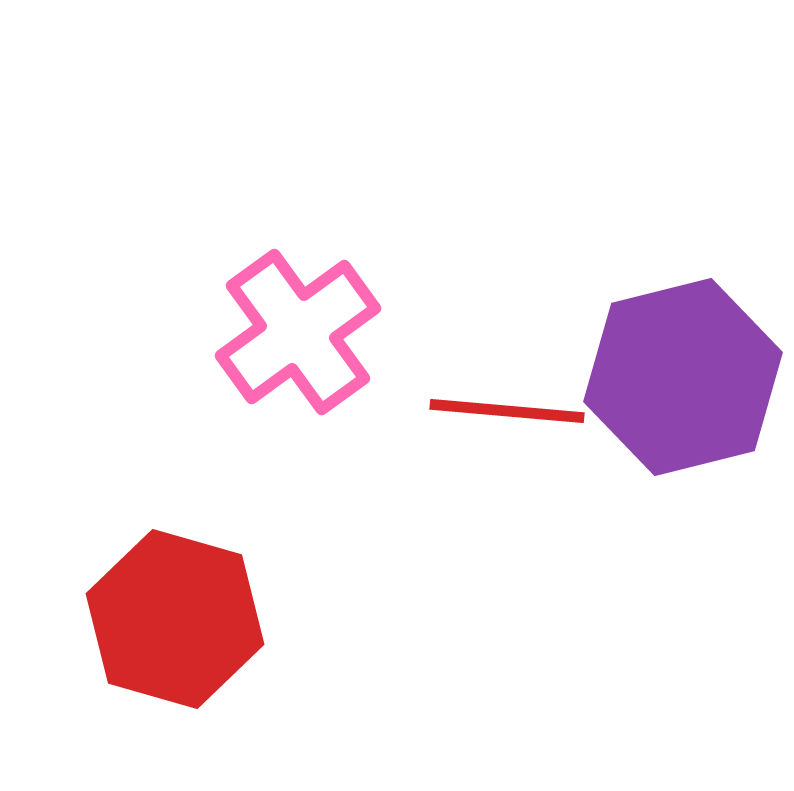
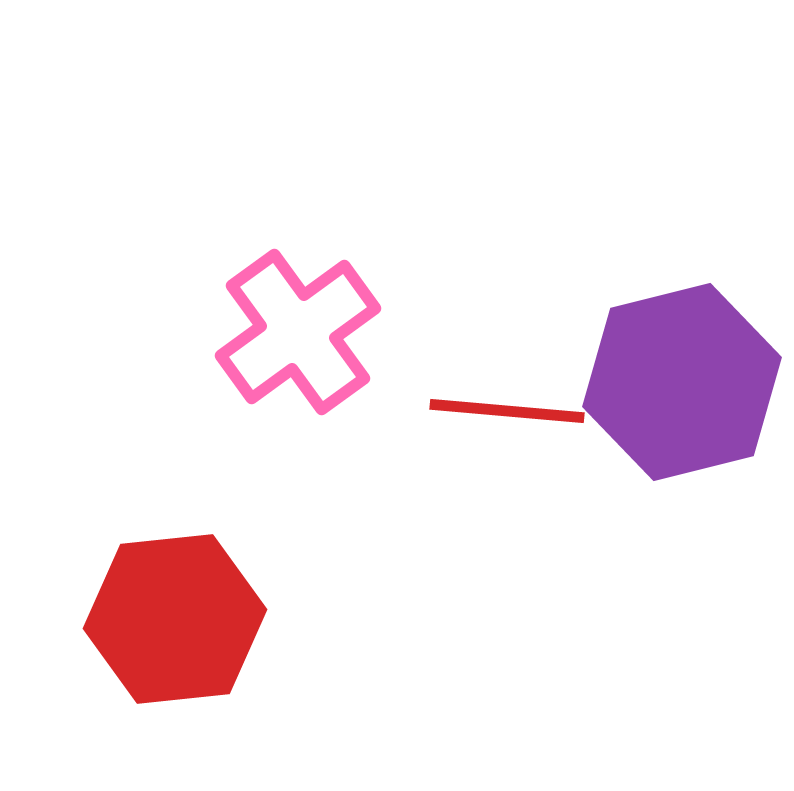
purple hexagon: moved 1 px left, 5 px down
red hexagon: rotated 22 degrees counterclockwise
